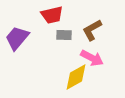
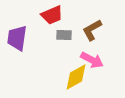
red trapezoid: rotated 10 degrees counterclockwise
purple trapezoid: rotated 32 degrees counterclockwise
pink arrow: moved 2 px down
